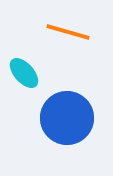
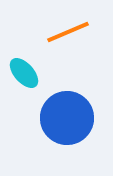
orange line: rotated 39 degrees counterclockwise
